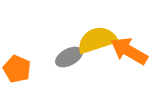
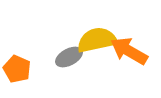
yellow semicircle: rotated 6 degrees clockwise
